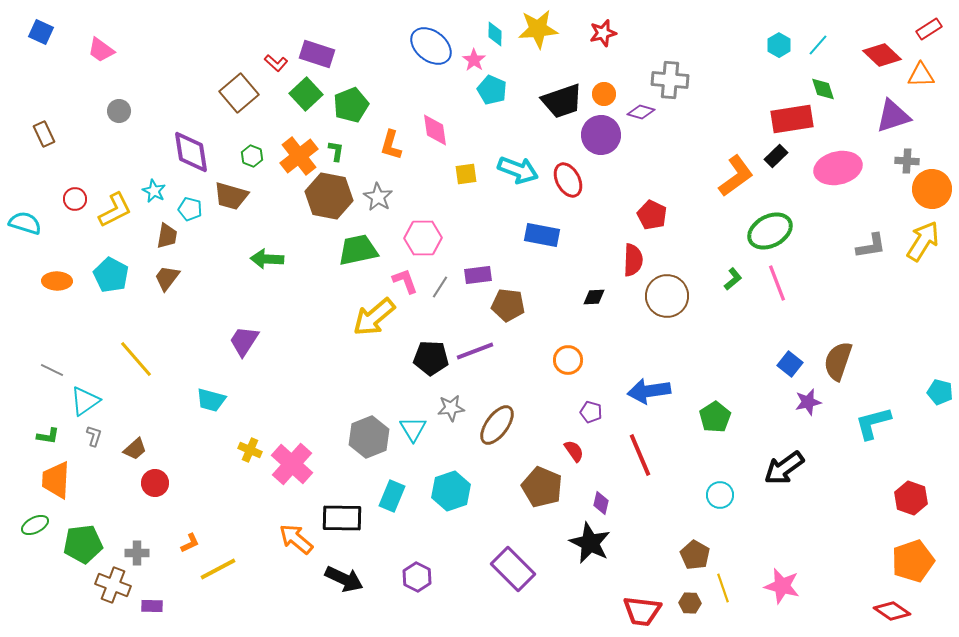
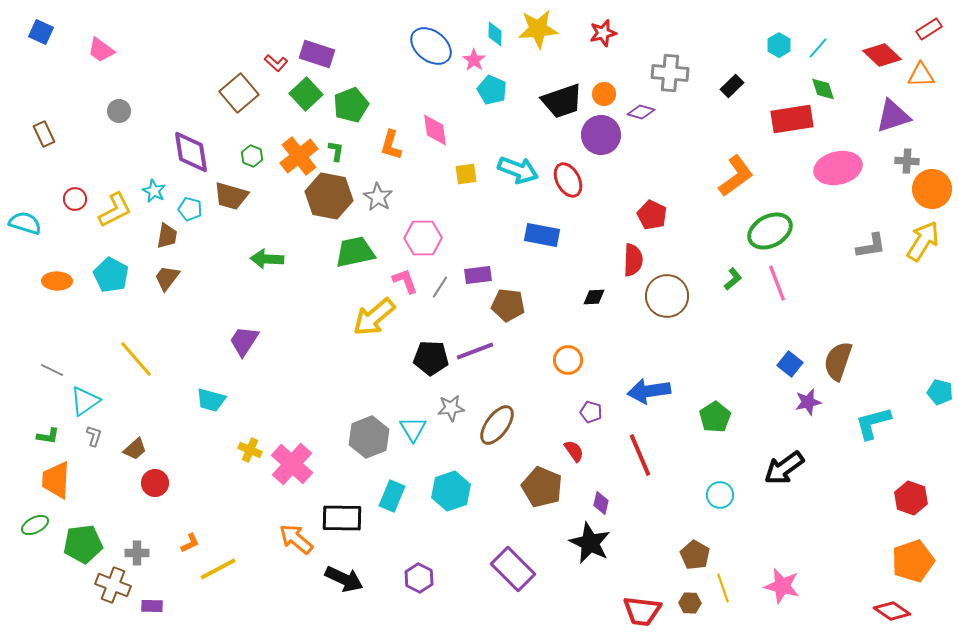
cyan line at (818, 45): moved 3 px down
gray cross at (670, 80): moved 7 px up
black rectangle at (776, 156): moved 44 px left, 70 px up
green trapezoid at (358, 250): moved 3 px left, 2 px down
purple hexagon at (417, 577): moved 2 px right, 1 px down
